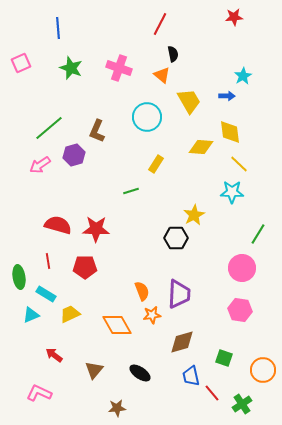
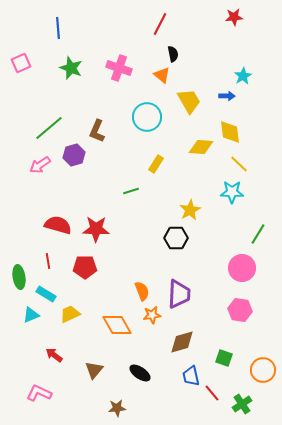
yellow star at (194, 215): moved 4 px left, 5 px up
